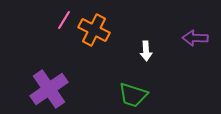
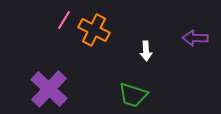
purple cross: rotated 12 degrees counterclockwise
